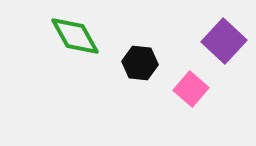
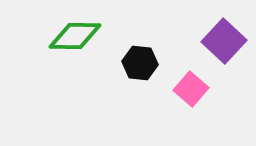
green diamond: rotated 60 degrees counterclockwise
